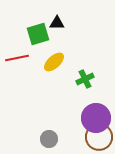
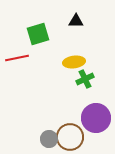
black triangle: moved 19 px right, 2 px up
yellow ellipse: moved 20 px right; rotated 35 degrees clockwise
brown circle: moved 29 px left
